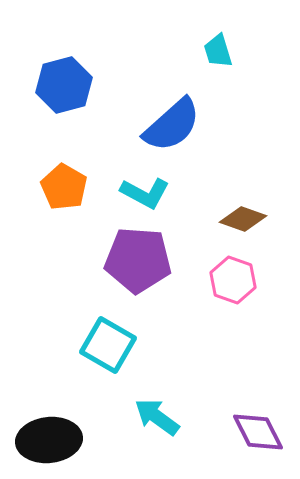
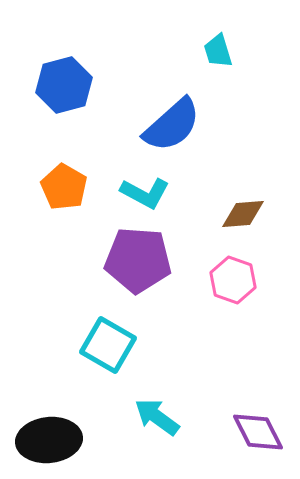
brown diamond: moved 5 px up; rotated 24 degrees counterclockwise
